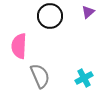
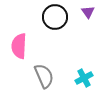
purple triangle: rotated 24 degrees counterclockwise
black circle: moved 5 px right, 1 px down
gray semicircle: moved 4 px right
